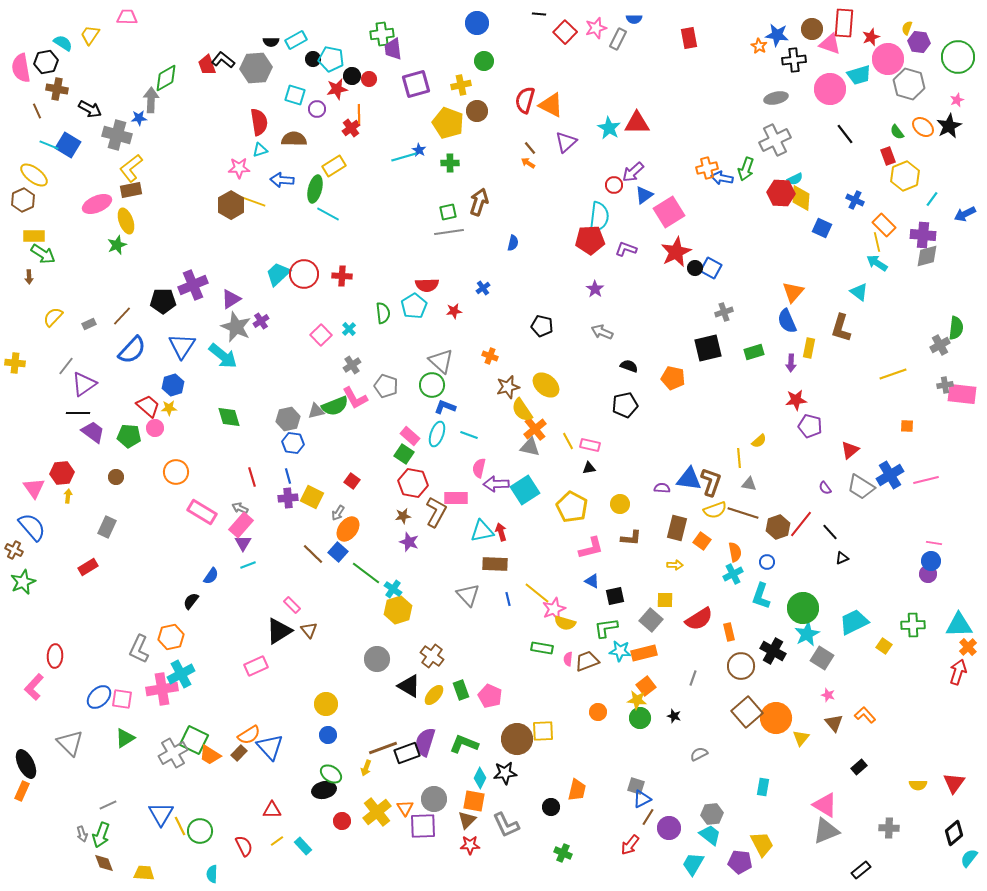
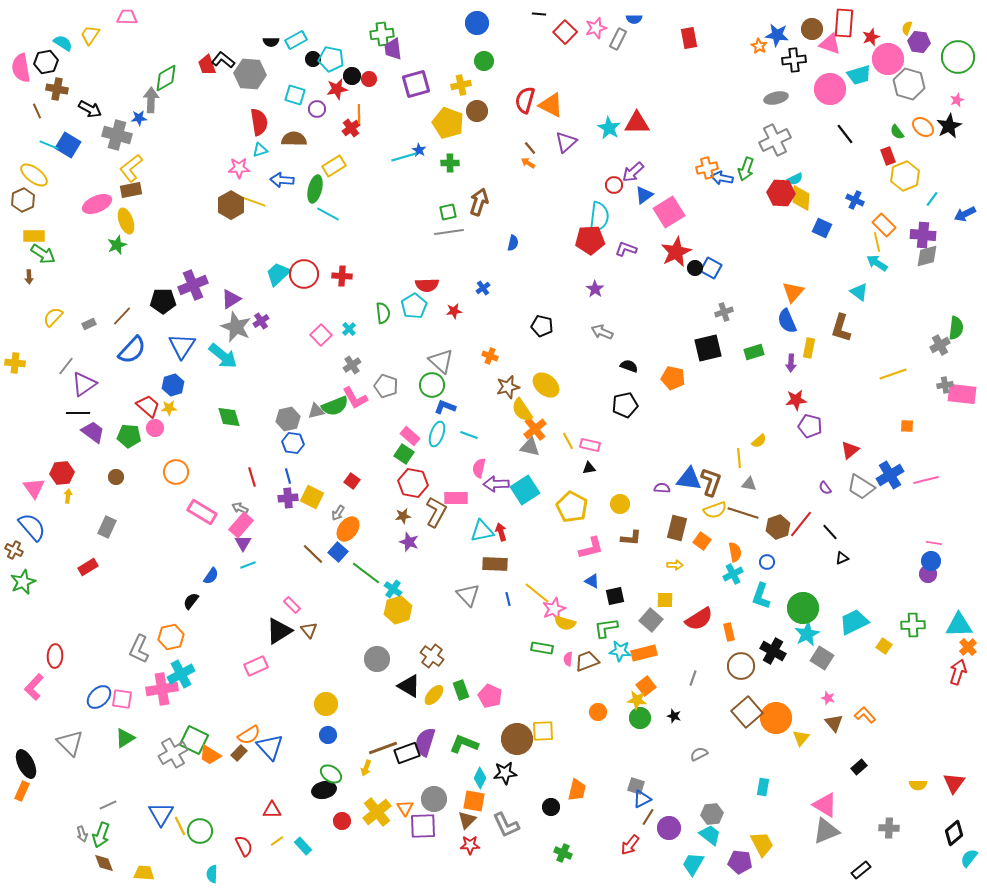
gray hexagon at (256, 68): moved 6 px left, 6 px down; rotated 8 degrees clockwise
pink star at (828, 695): moved 3 px down
